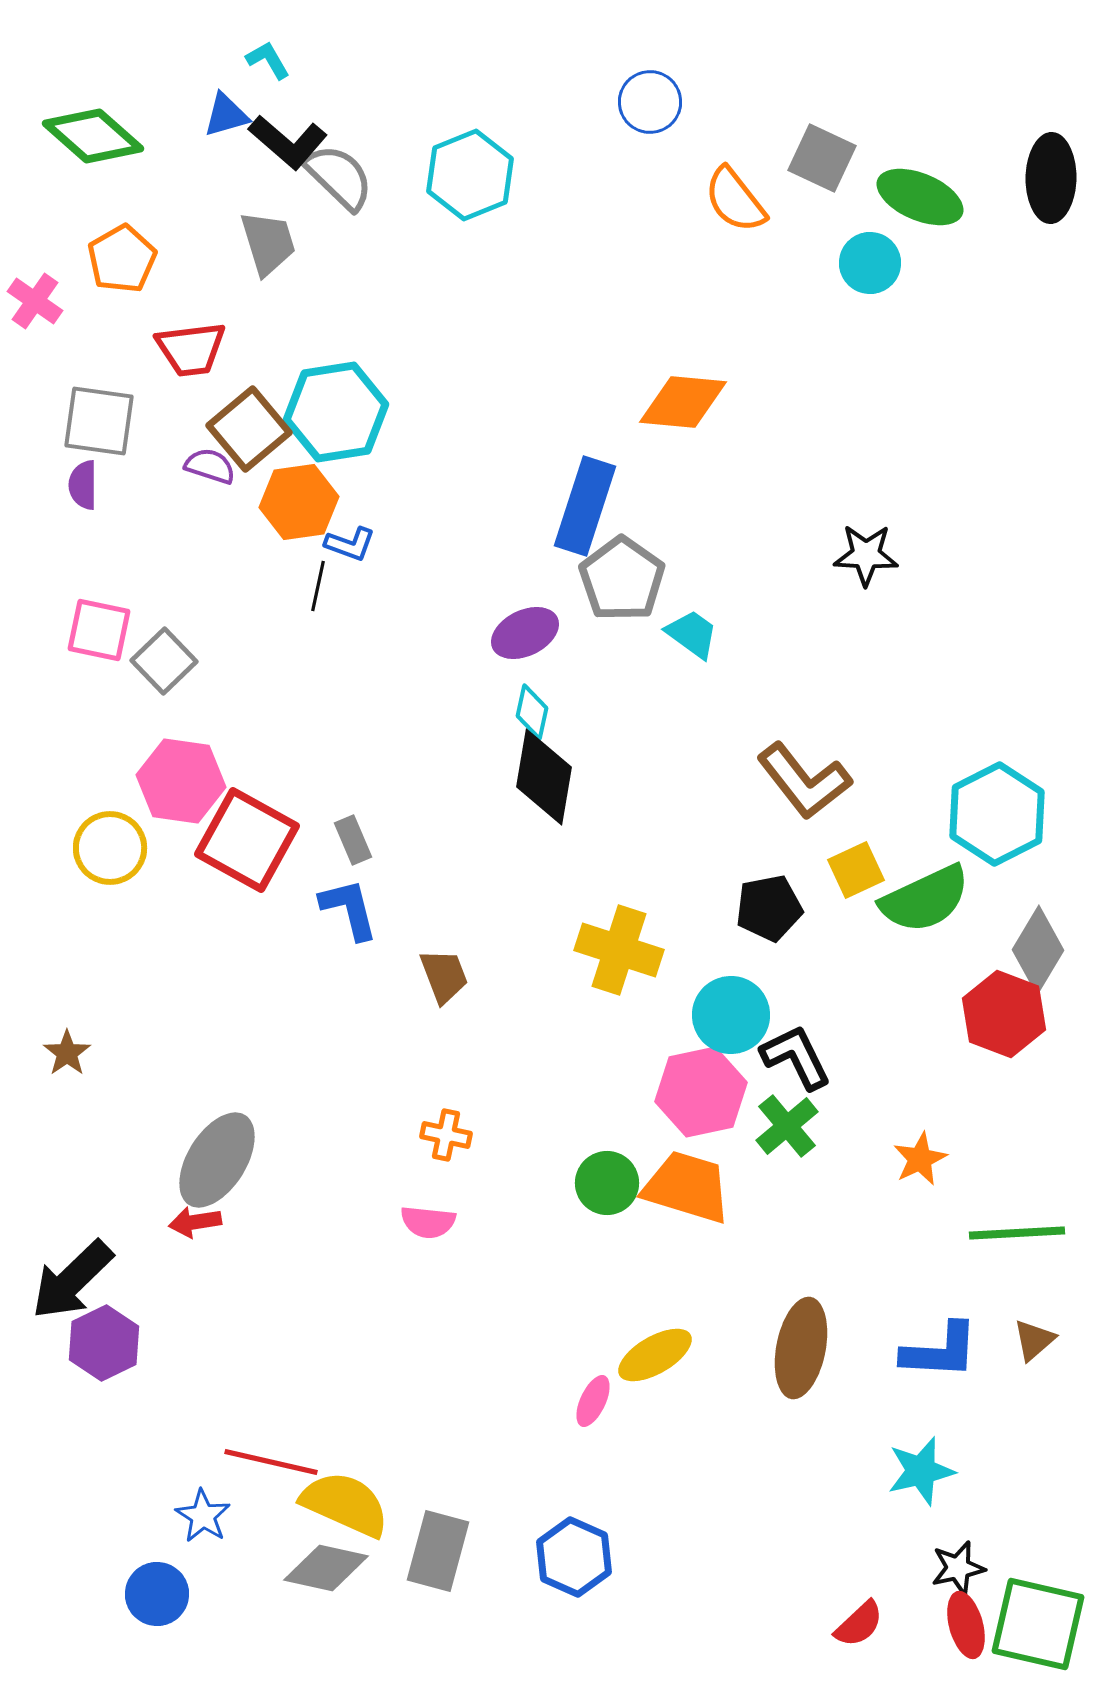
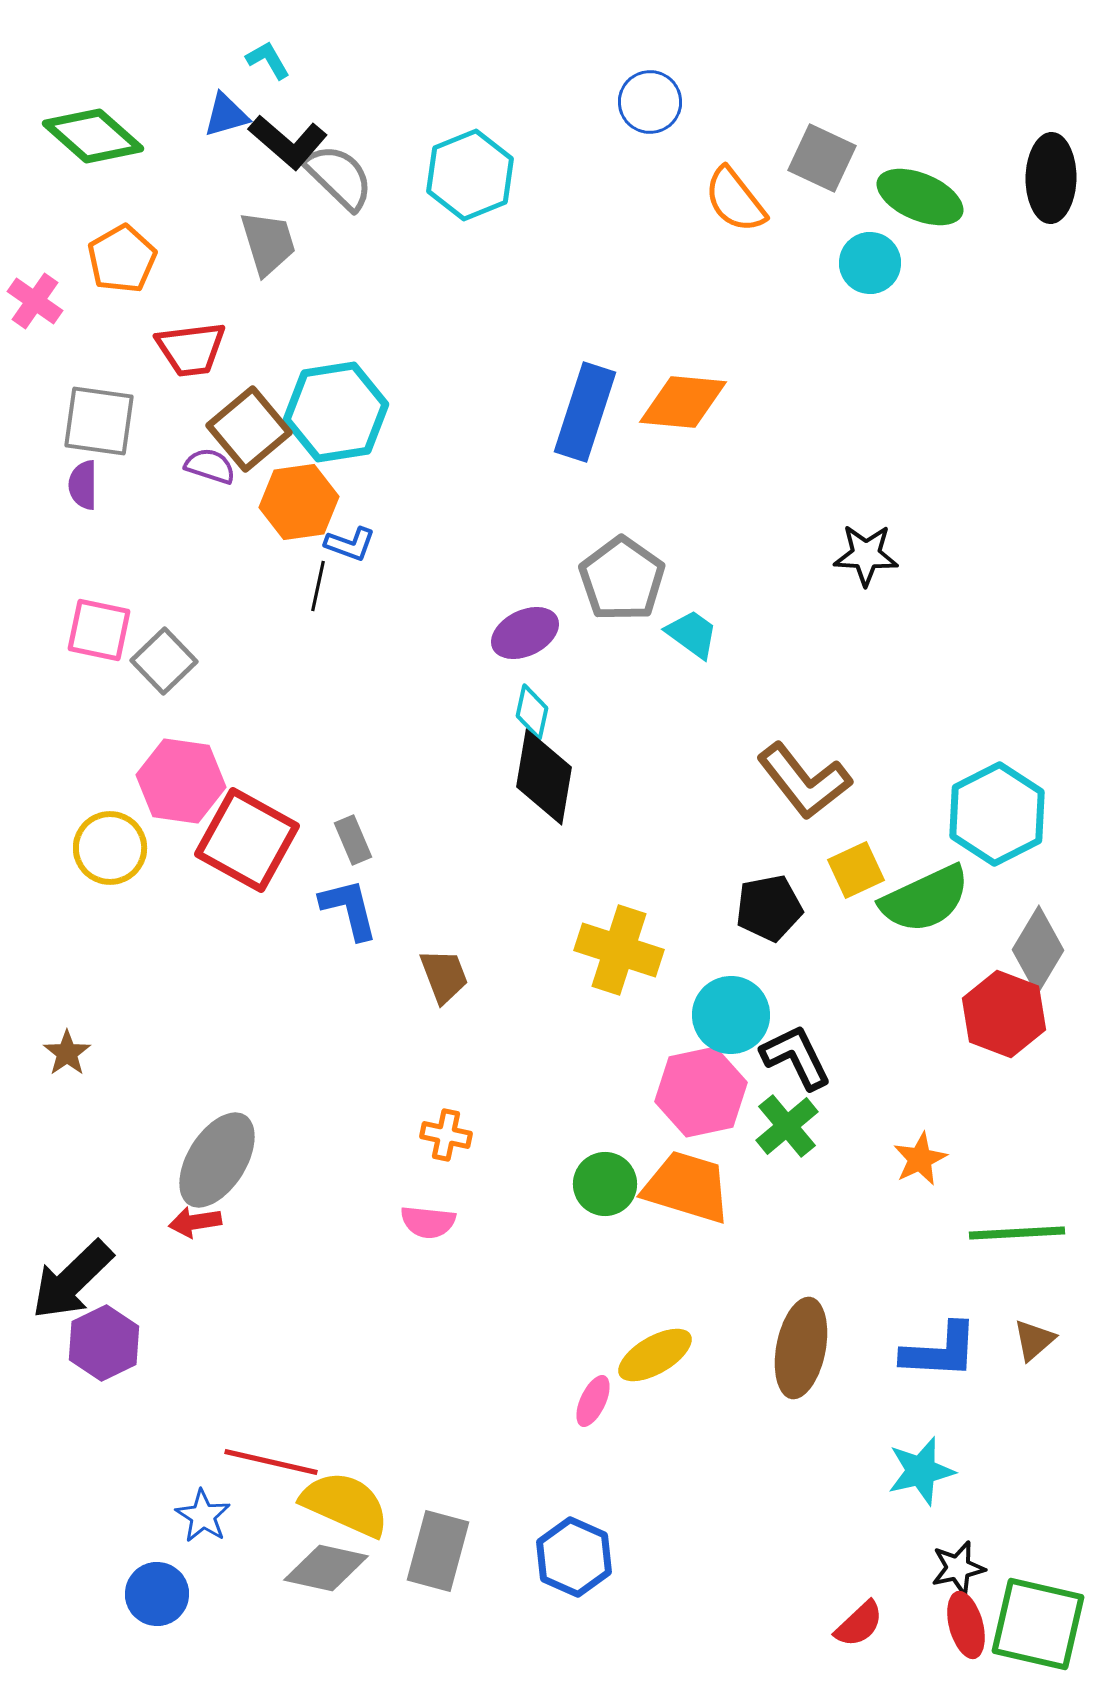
blue rectangle at (585, 506): moved 94 px up
green circle at (607, 1183): moved 2 px left, 1 px down
